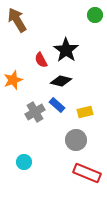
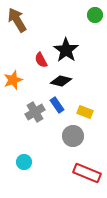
blue rectangle: rotated 14 degrees clockwise
yellow rectangle: rotated 35 degrees clockwise
gray circle: moved 3 px left, 4 px up
